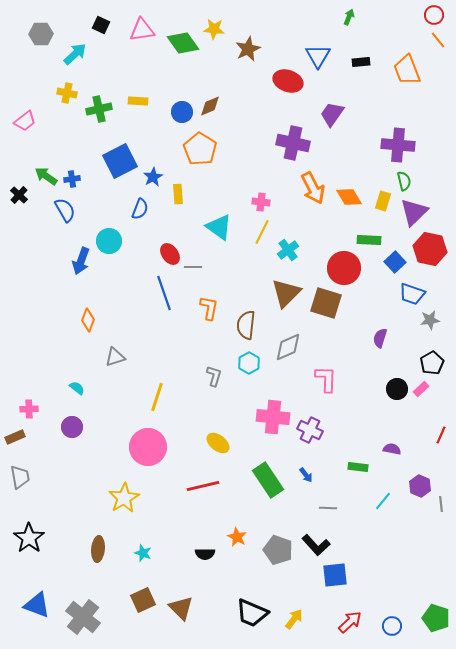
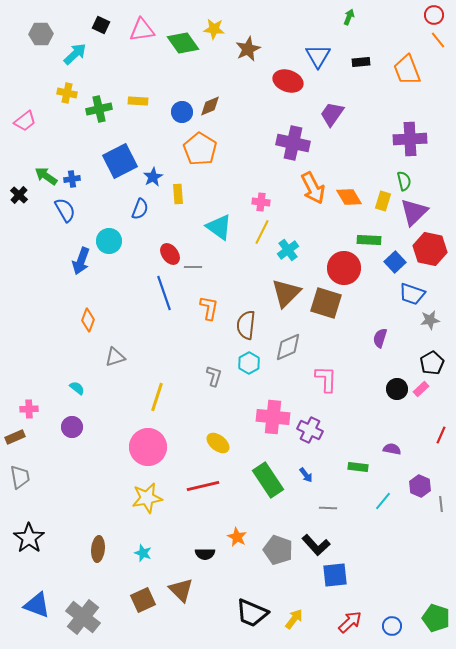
purple cross at (398, 145): moved 12 px right, 6 px up; rotated 8 degrees counterclockwise
yellow star at (124, 498): moved 23 px right; rotated 20 degrees clockwise
brown triangle at (181, 608): moved 18 px up
